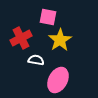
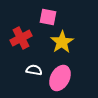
yellow star: moved 2 px right, 2 px down
white semicircle: moved 2 px left, 10 px down
pink ellipse: moved 2 px right, 2 px up
